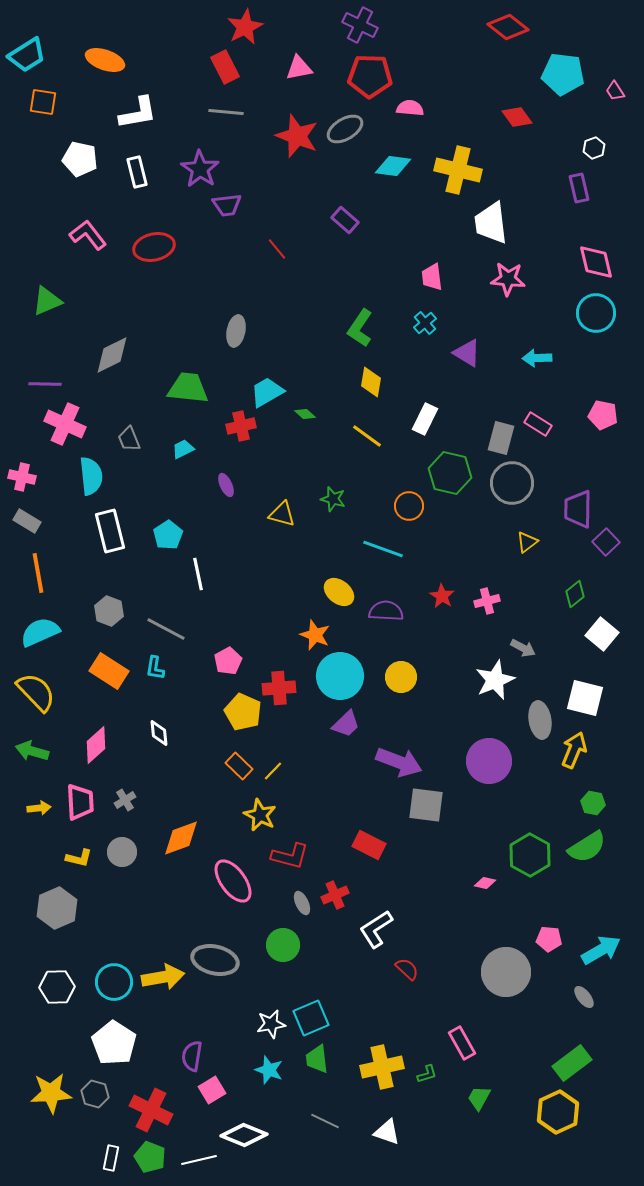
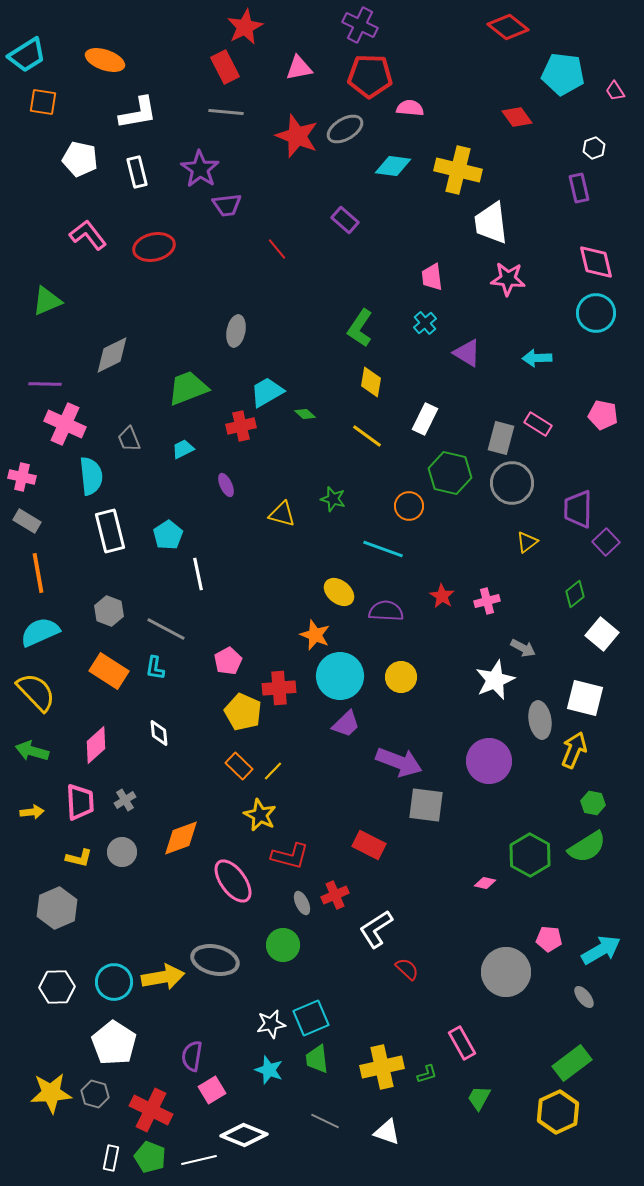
green trapezoid at (188, 388): rotated 27 degrees counterclockwise
yellow arrow at (39, 808): moved 7 px left, 4 px down
